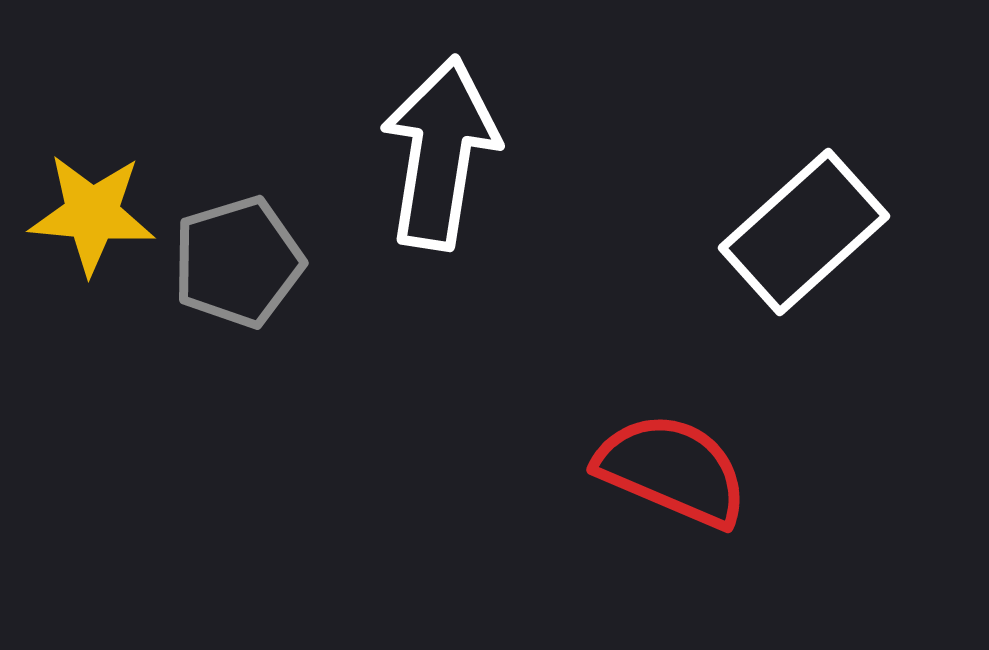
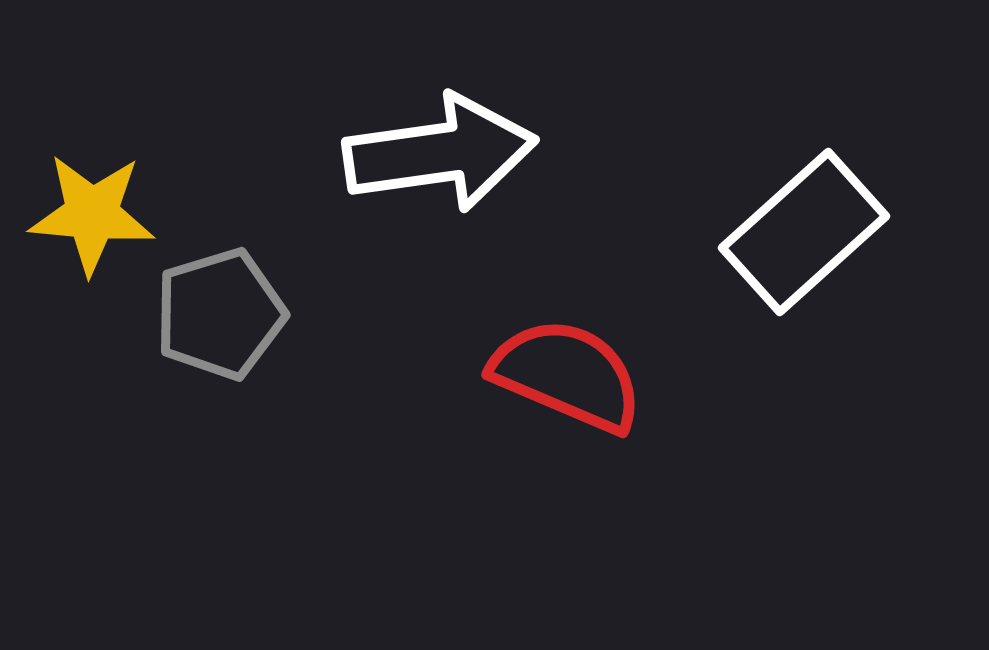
white arrow: rotated 73 degrees clockwise
gray pentagon: moved 18 px left, 52 px down
red semicircle: moved 105 px left, 95 px up
